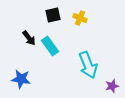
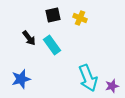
cyan rectangle: moved 2 px right, 1 px up
cyan arrow: moved 13 px down
blue star: rotated 24 degrees counterclockwise
